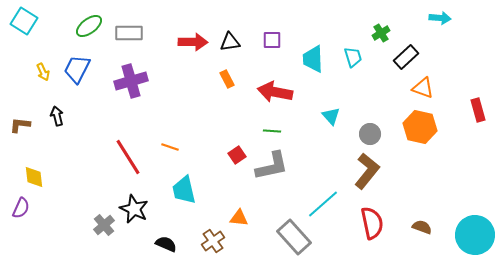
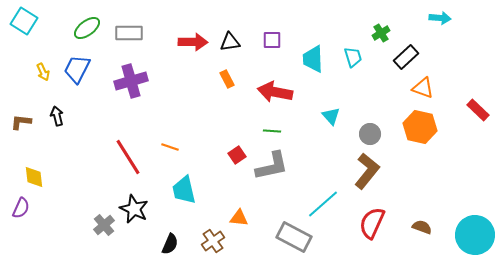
green ellipse at (89, 26): moved 2 px left, 2 px down
red rectangle at (478, 110): rotated 30 degrees counterclockwise
brown L-shape at (20, 125): moved 1 px right, 3 px up
red semicircle at (372, 223): rotated 144 degrees counterclockwise
gray rectangle at (294, 237): rotated 20 degrees counterclockwise
black semicircle at (166, 244): moved 4 px right; rotated 90 degrees clockwise
